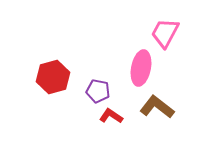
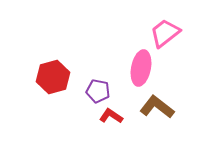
pink trapezoid: rotated 24 degrees clockwise
